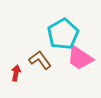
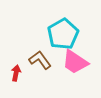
pink trapezoid: moved 5 px left, 4 px down
